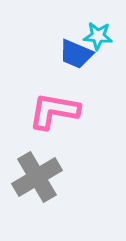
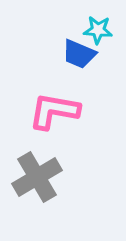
cyan star: moved 6 px up
blue trapezoid: moved 3 px right
